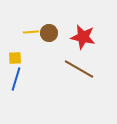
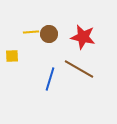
brown circle: moved 1 px down
yellow square: moved 3 px left, 2 px up
blue line: moved 34 px right
